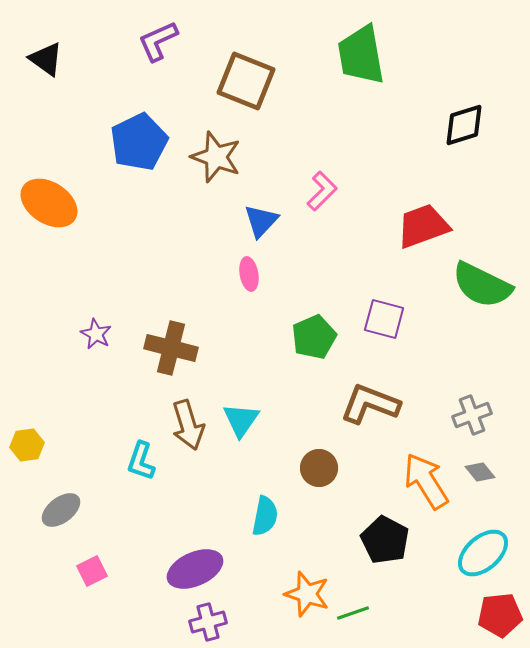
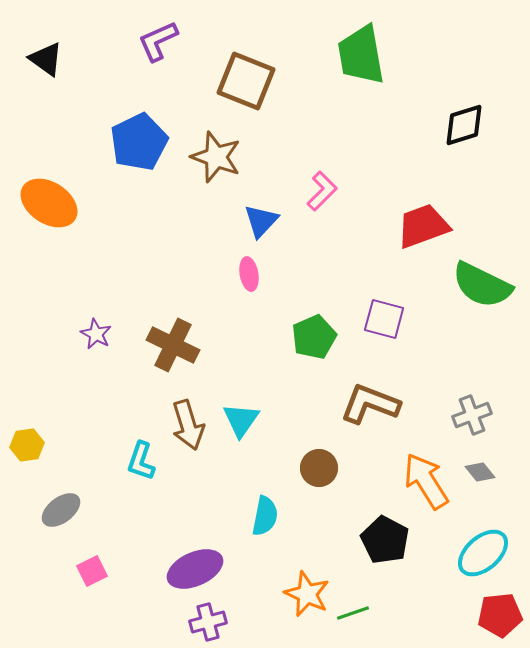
brown cross: moved 2 px right, 3 px up; rotated 12 degrees clockwise
orange star: rotated 6 degrees clockwise
